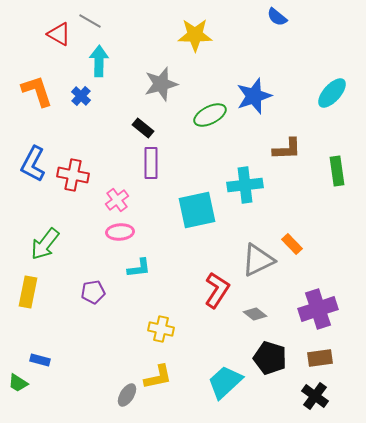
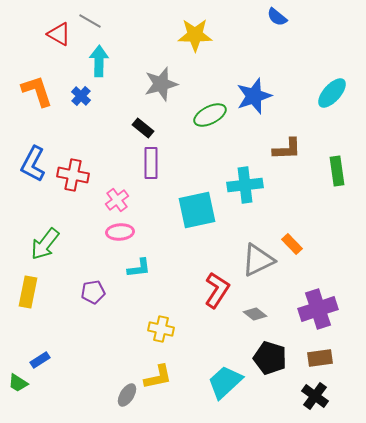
blue rectangle: rotated 48 degrees counterclockwise
